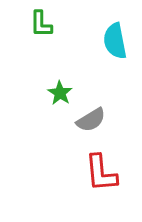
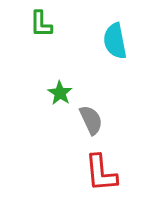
gray semicircle: rotated 84 degrees counterclockwise
